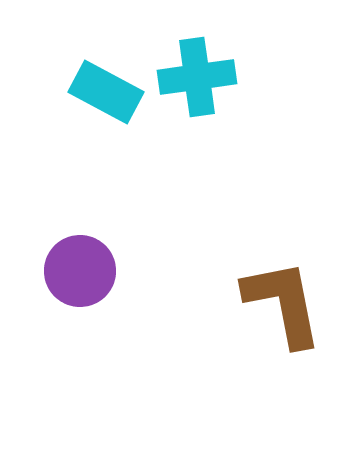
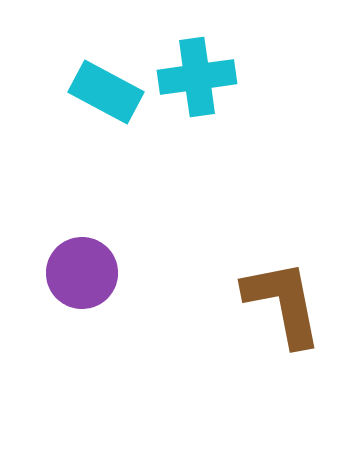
purple circle: moved 2 px right, 2 px down
